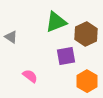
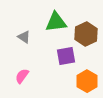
green triangle: rotated 15 degrees clockwise
gray triangle: moved 13 px right
pink semicircle: moved 8 px left; rotated 91 degrees counterclockwise
